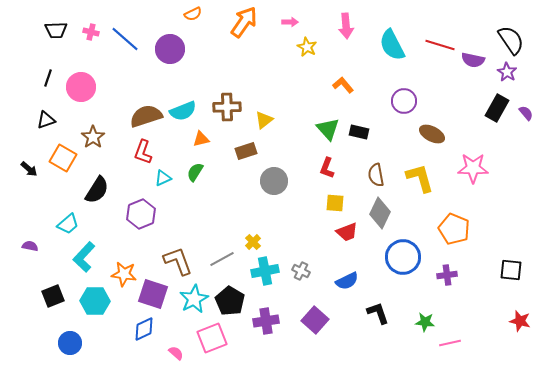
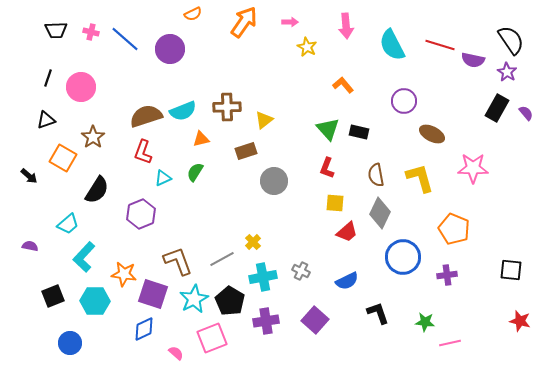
black arrow at (29, 169): moved 7 px down
red trapezoid at (347, 232): rotated 20 degrees counterclockwise
cyan cross at (265, 271): moved 2 px left, 6 px down
